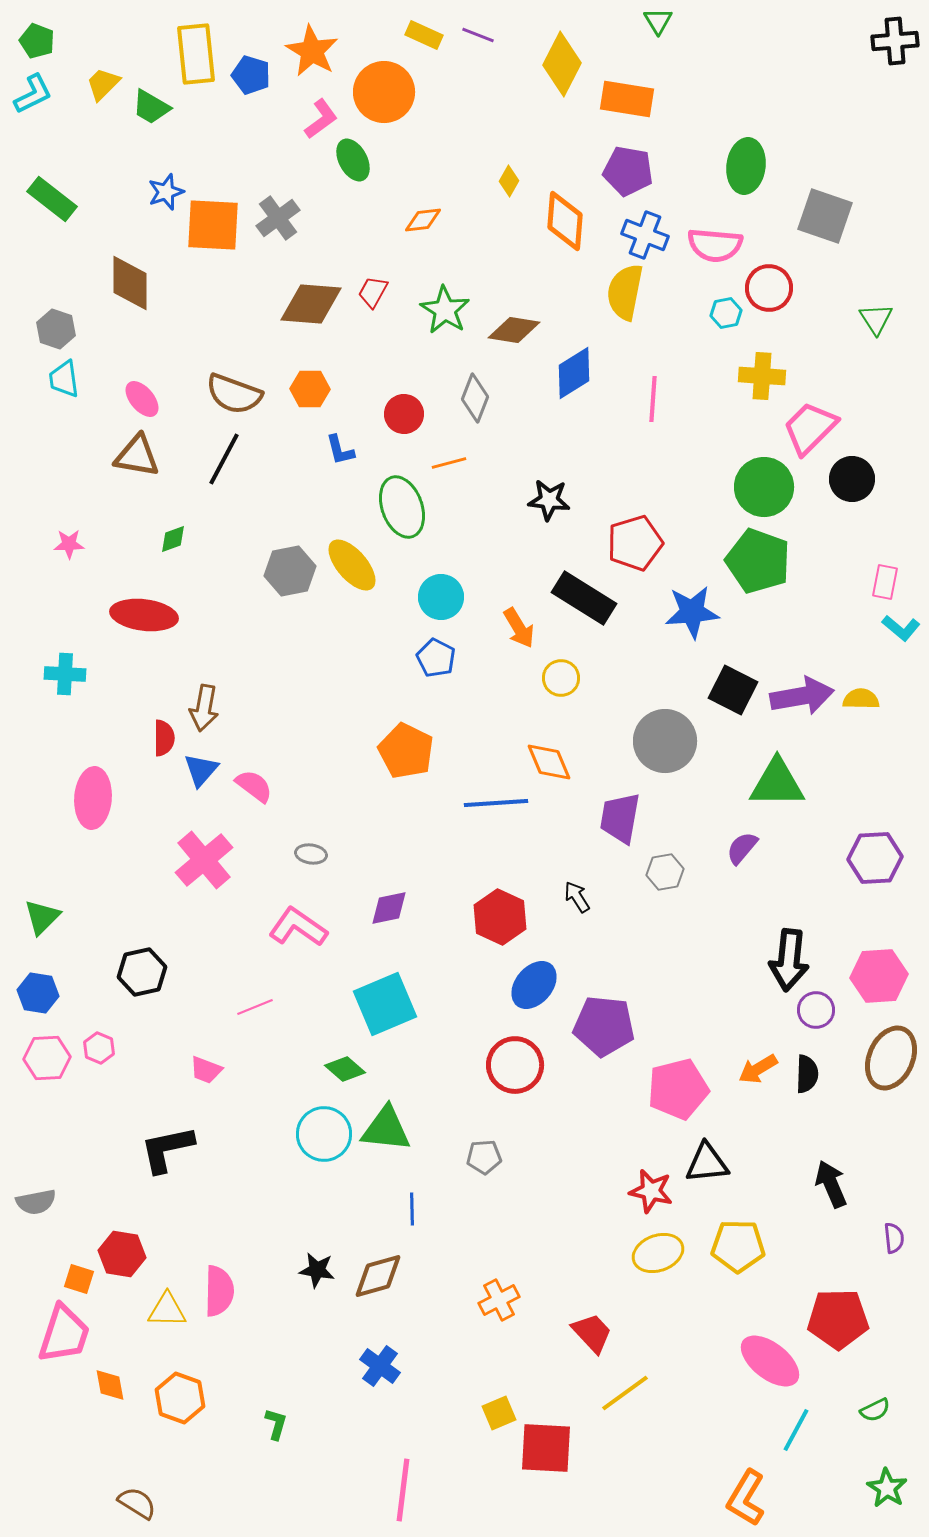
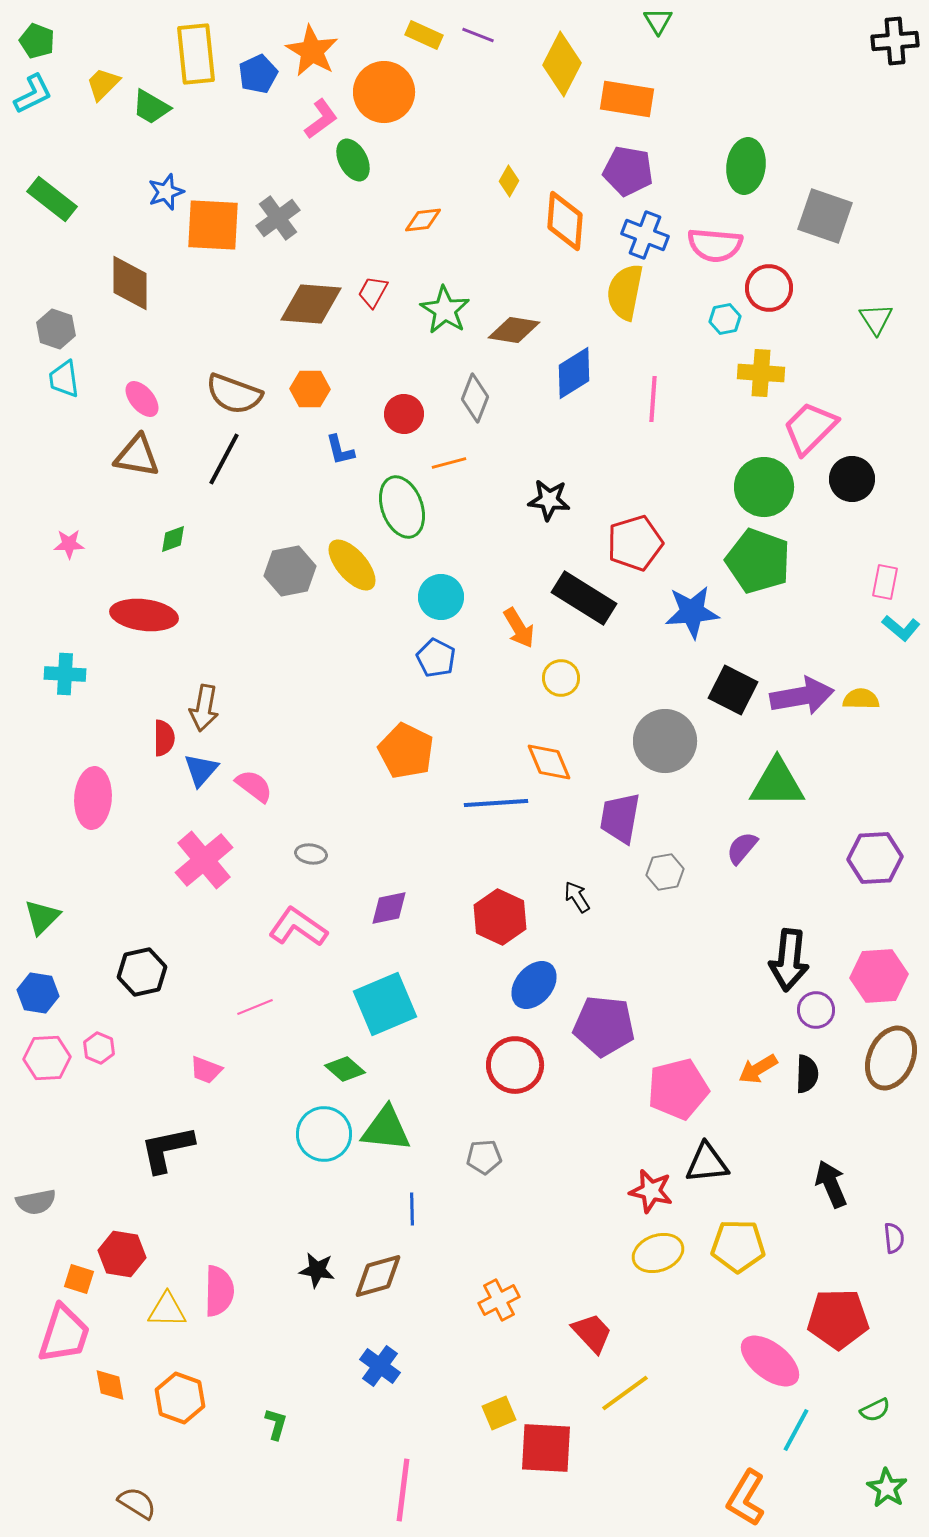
blue pentagon at (251, 75): moved 7 px right, 1 px up; rotated 30 degrees clockwise
cyan hexagon at (726, 313): moved 1 px left, 6 px down
yellow cross at (762, 376): moved 1 px left, 3 px up
